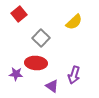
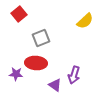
yellow semicircle: moved 11 px right, 1 px up
gray square: rotated 24 degrees clockwise
purple triangle: moved 3 px right, 1 px up
